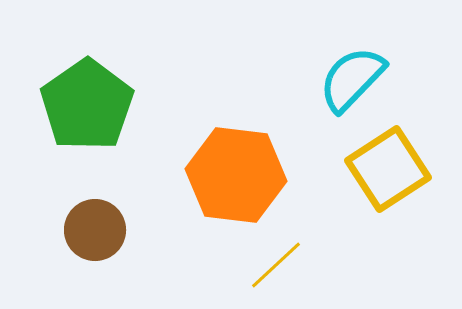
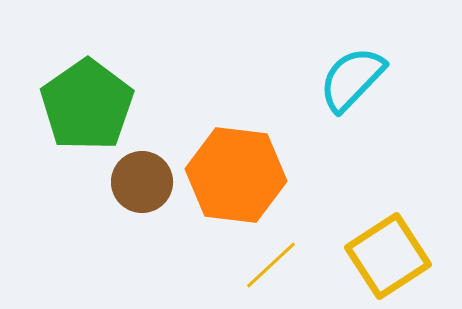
yellow square: moved 87 px down
brown circle: moved 47 px right, 48 px up
yellow line: moved 5 px left
